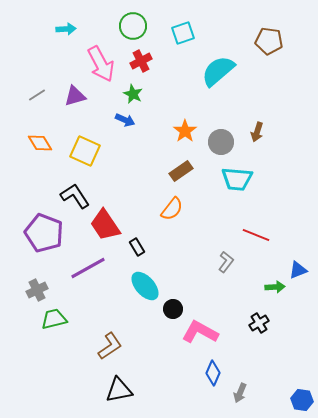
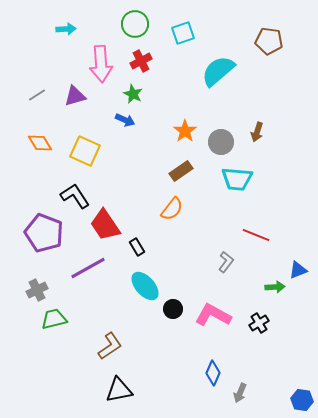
green circle: moved 2 px right, 2 px up
pink arrow: rotated 24 degrees clockwise
pink L-shape: moved 13 px right, 17 px up
